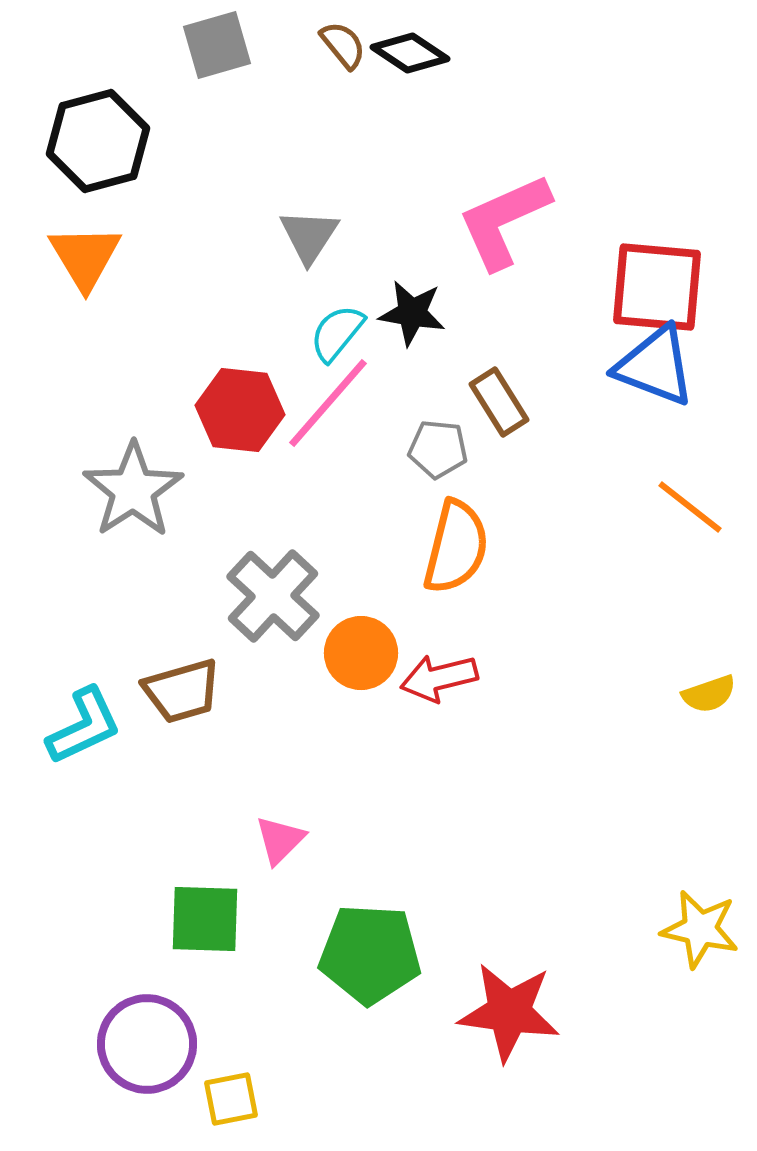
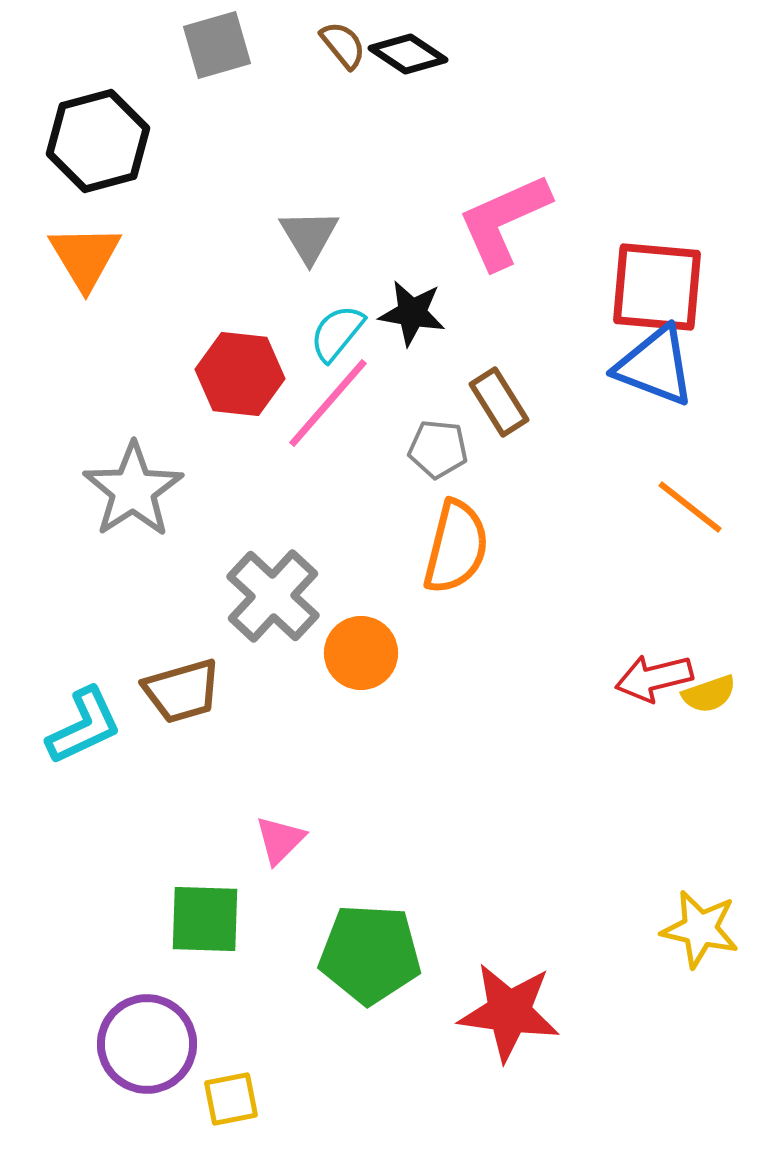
black diamond: moved 2 px left, 1 px down
gray triangle: rotated 4 degrees counterclockwise
red hexagon: moved 36 px up
red arrow: moved 215 px right
